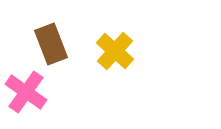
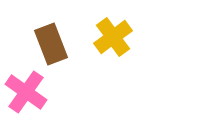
yellow cross: moved 2 px left, 14 px up; rotated 12 degrees clockwise
